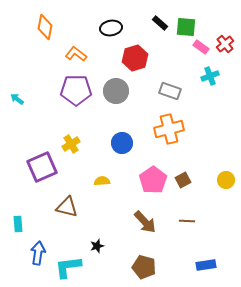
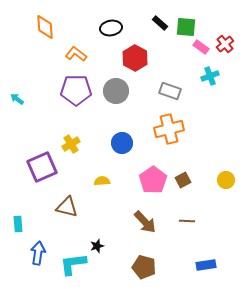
orange diamond: rotated 15 degrees counterclockwise
red hexagon: rotated 15 degrees counterclockwise
cyan L-shape: moved 5 px right, 3 px up
